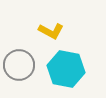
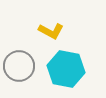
gray circle: moved 1 px down
